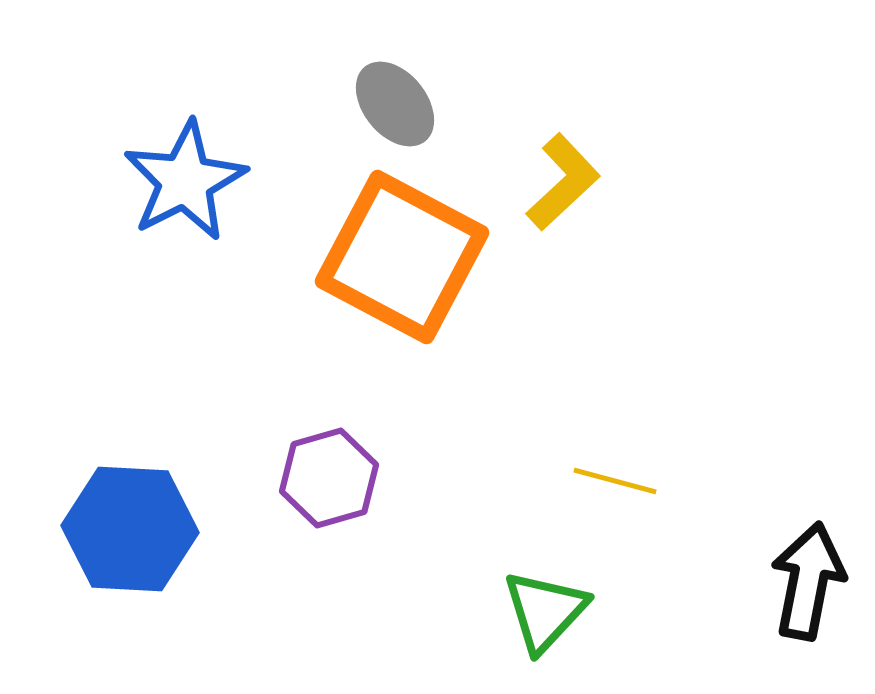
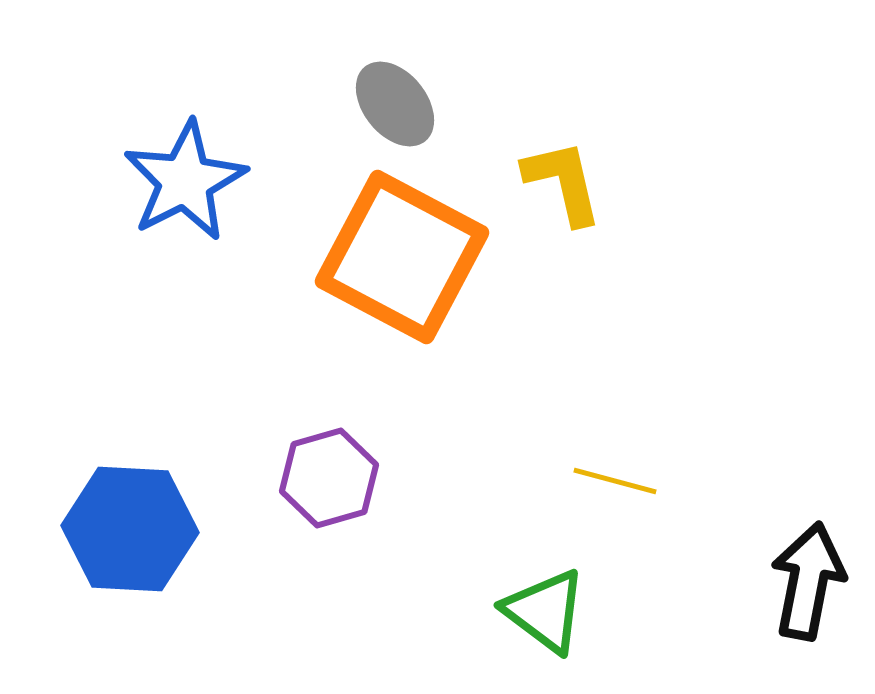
yellow L-shape: rotated 60 degrees counterclockwise
green triangle: rotated 36 degrees counterclockwise
